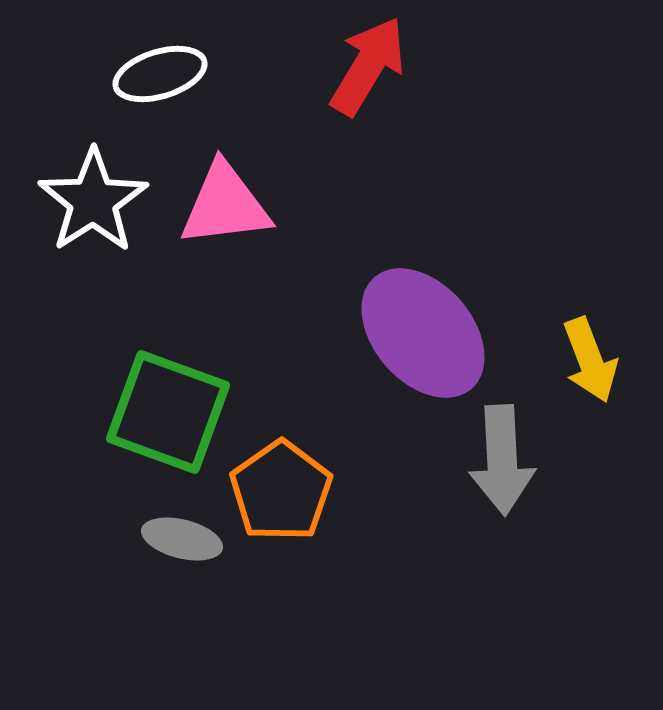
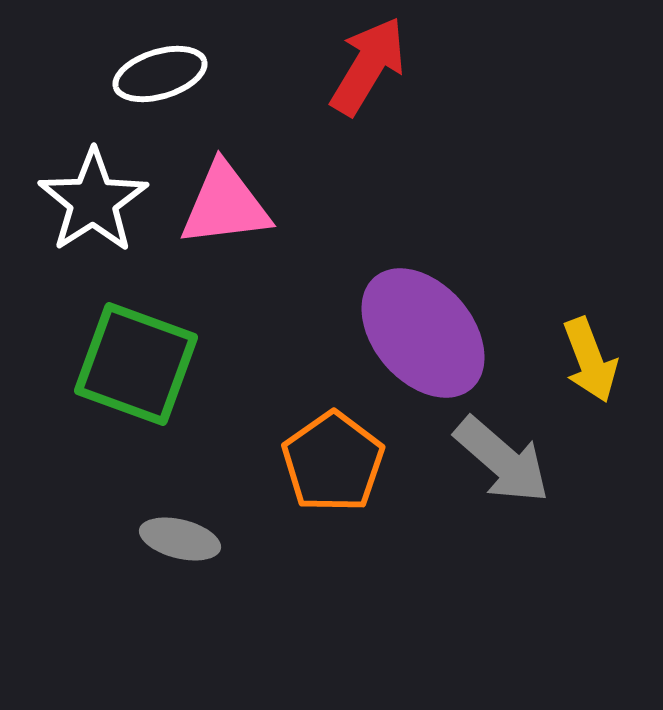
green square: moved 32 px left, 48 px up
gray arrow: rotated 46 degrees counterclockwise
orange pentagon: moved 52 px right, 29 px up
gray ellipse: moved 2 px left
